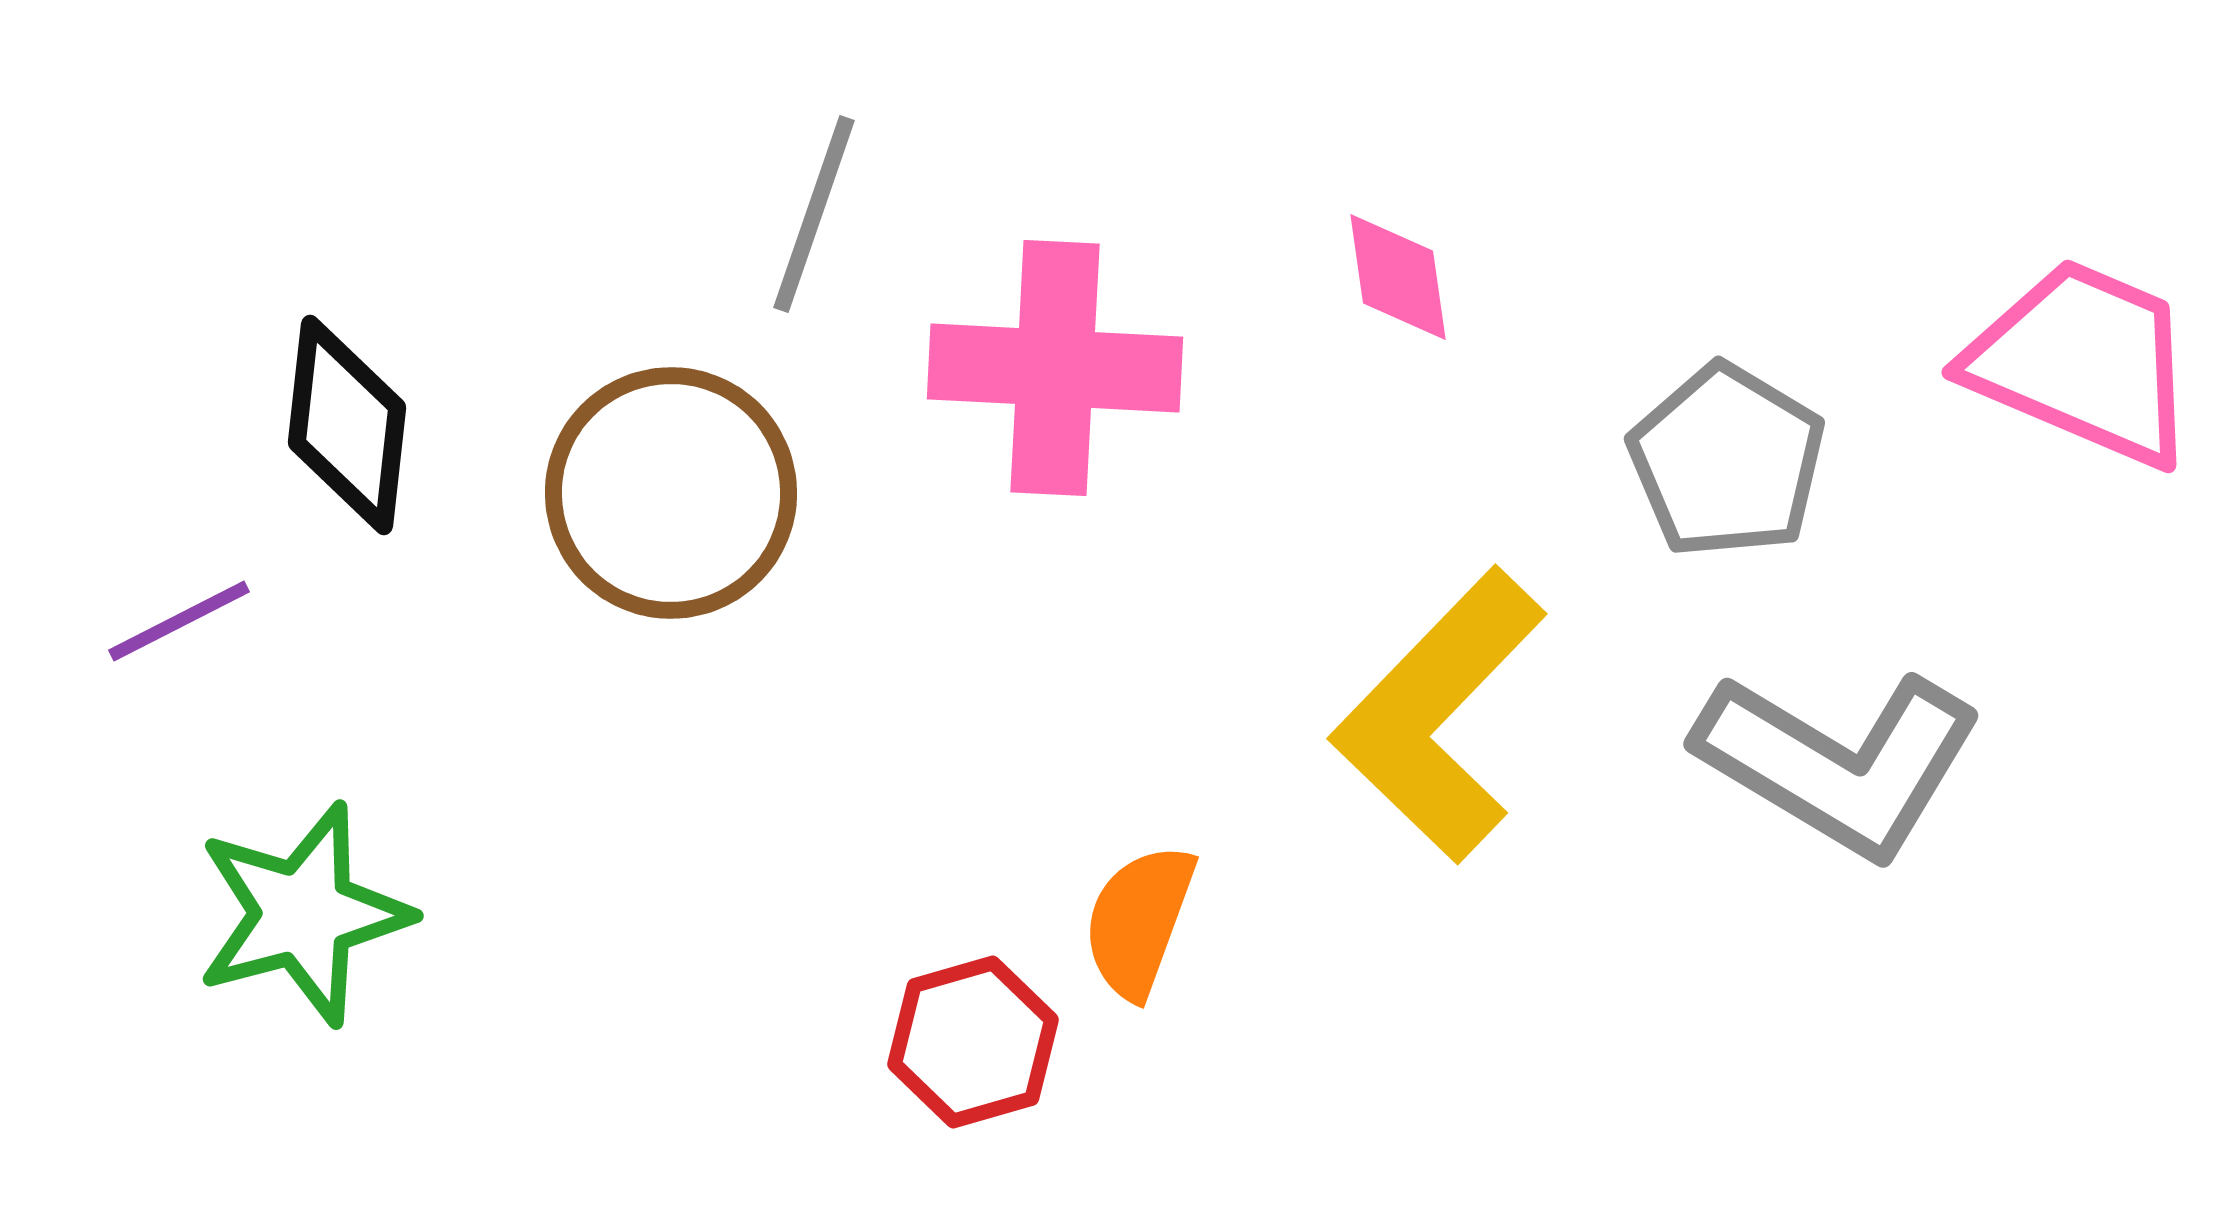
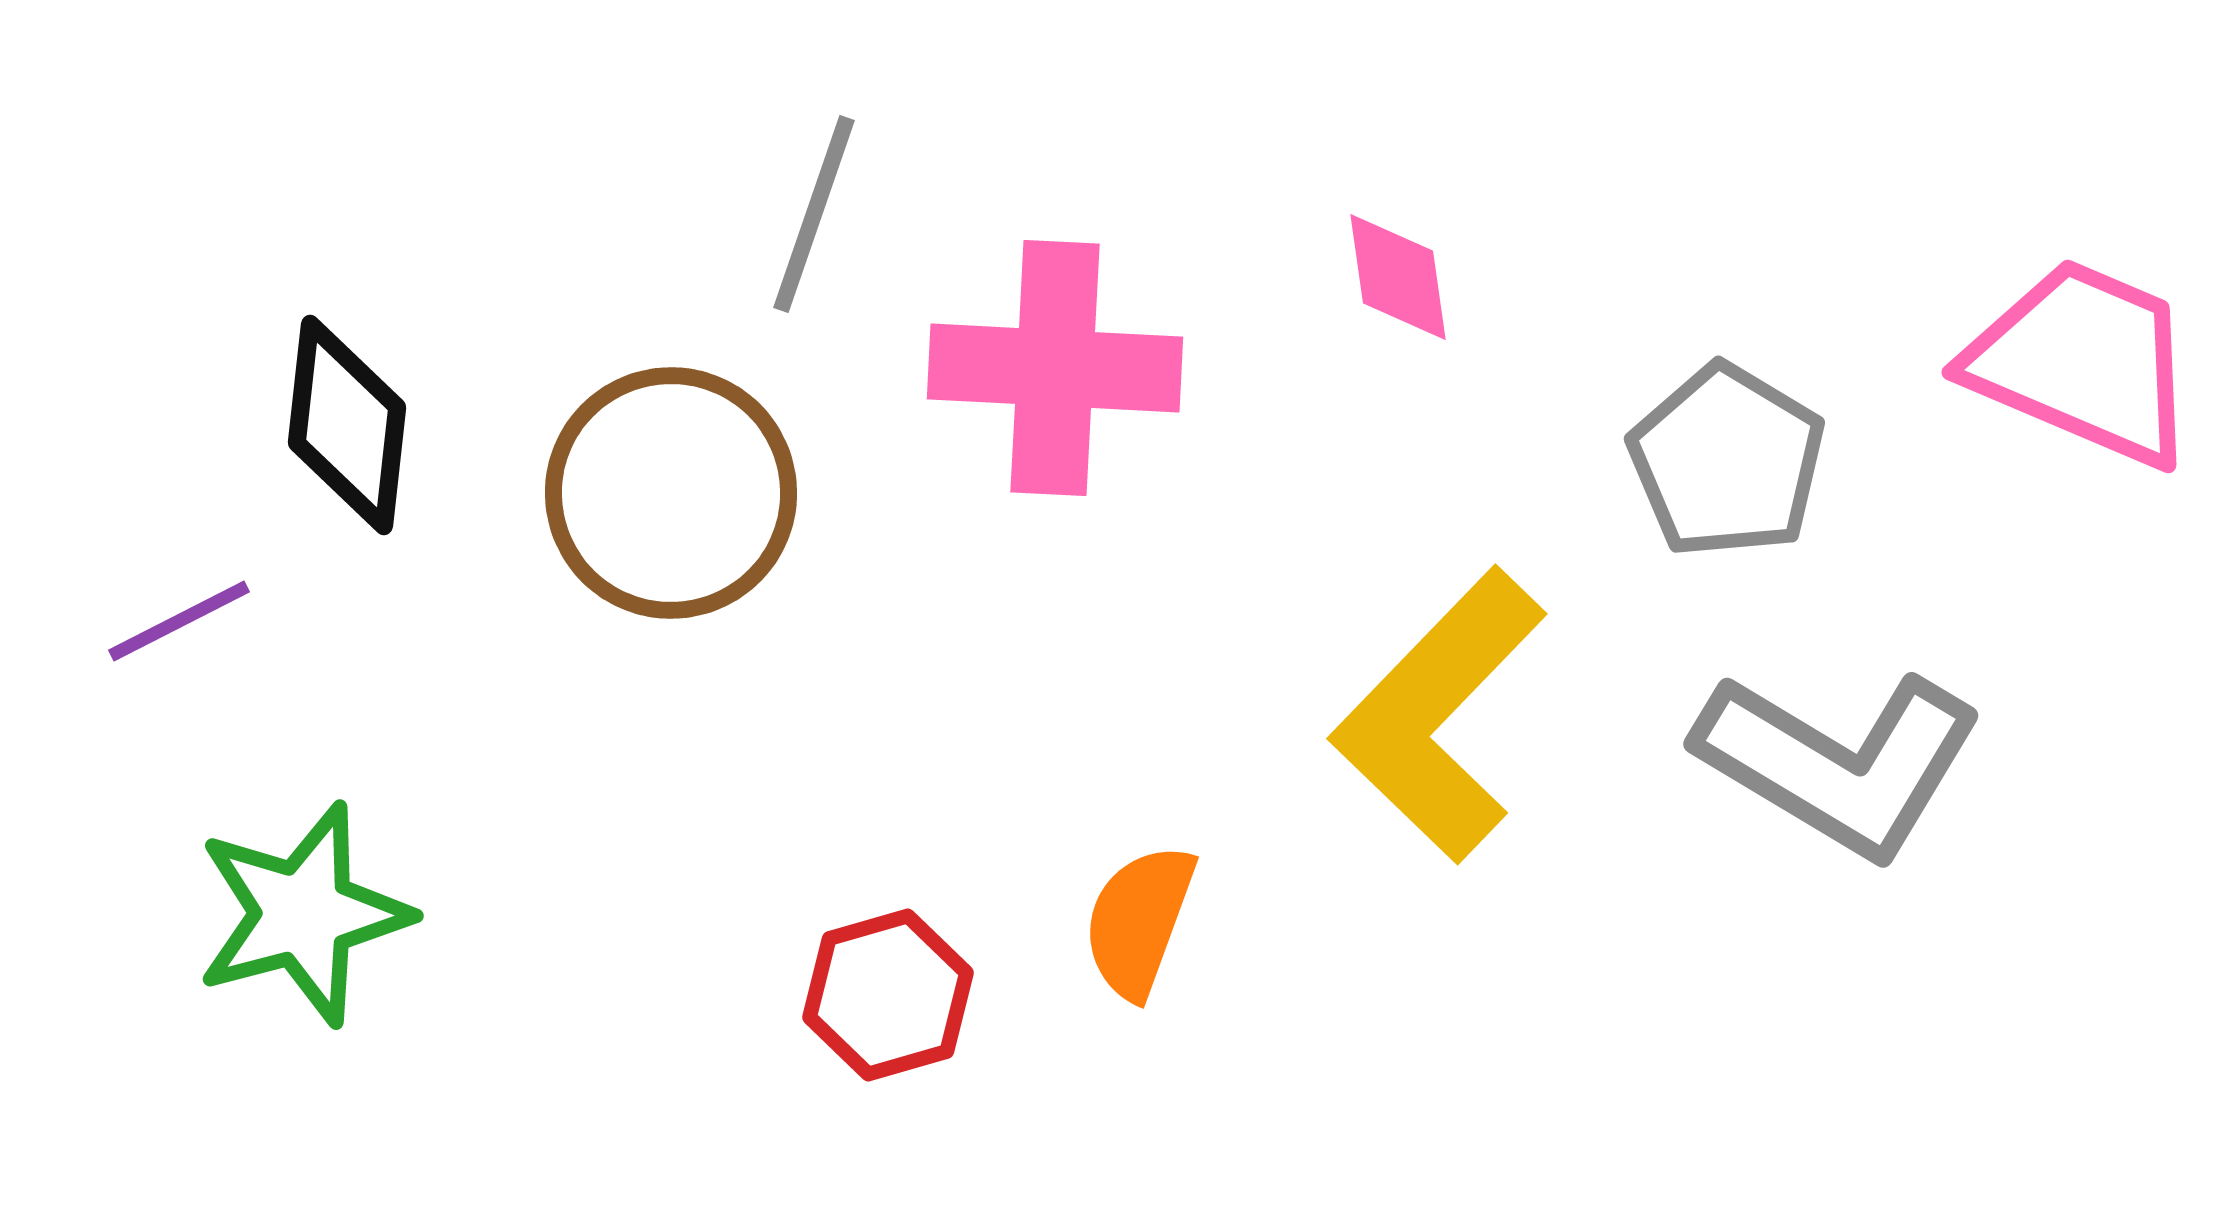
red hexagon: moved 85 px left, 47 px up
